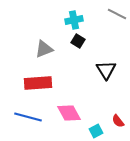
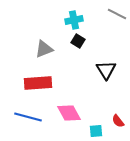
cyan square: rotated 24 degrees clockwise
